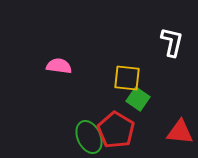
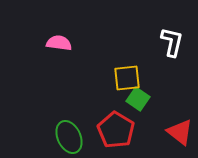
pink semicircle: moved 23 px up
yellow square: rotated 12 degrees counterclockwise
red triangle: rotated 32 degrees clockwise
green ellipse: moved 20 px left
